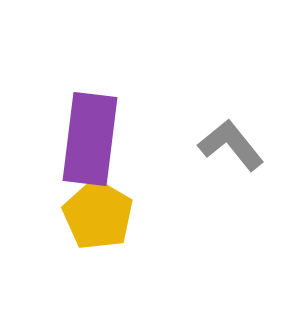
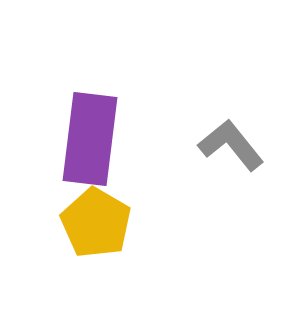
yellow pentagon: moved 2 px left, 8 px down
